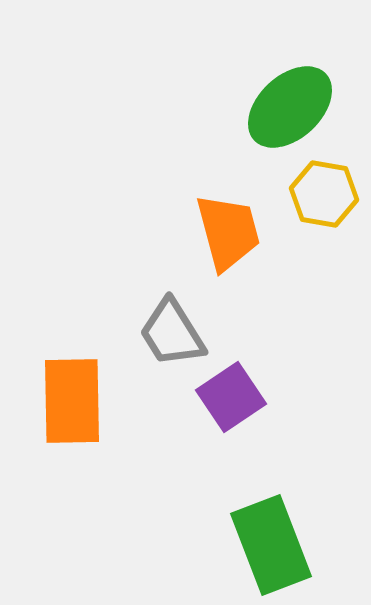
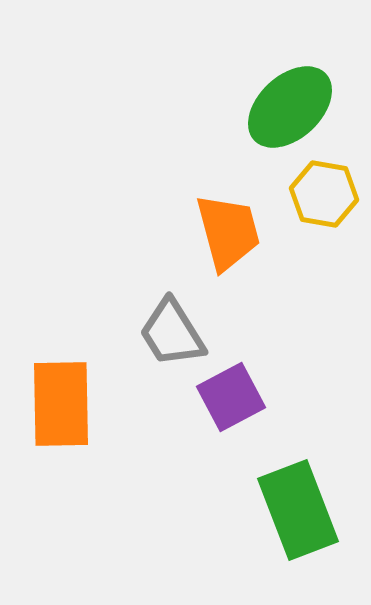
purple square: rotated 6 degrees clockwise
orange rectangle: moved 11 px left, 3 px down
green rectangle: moved 27 px right, 35 px up
